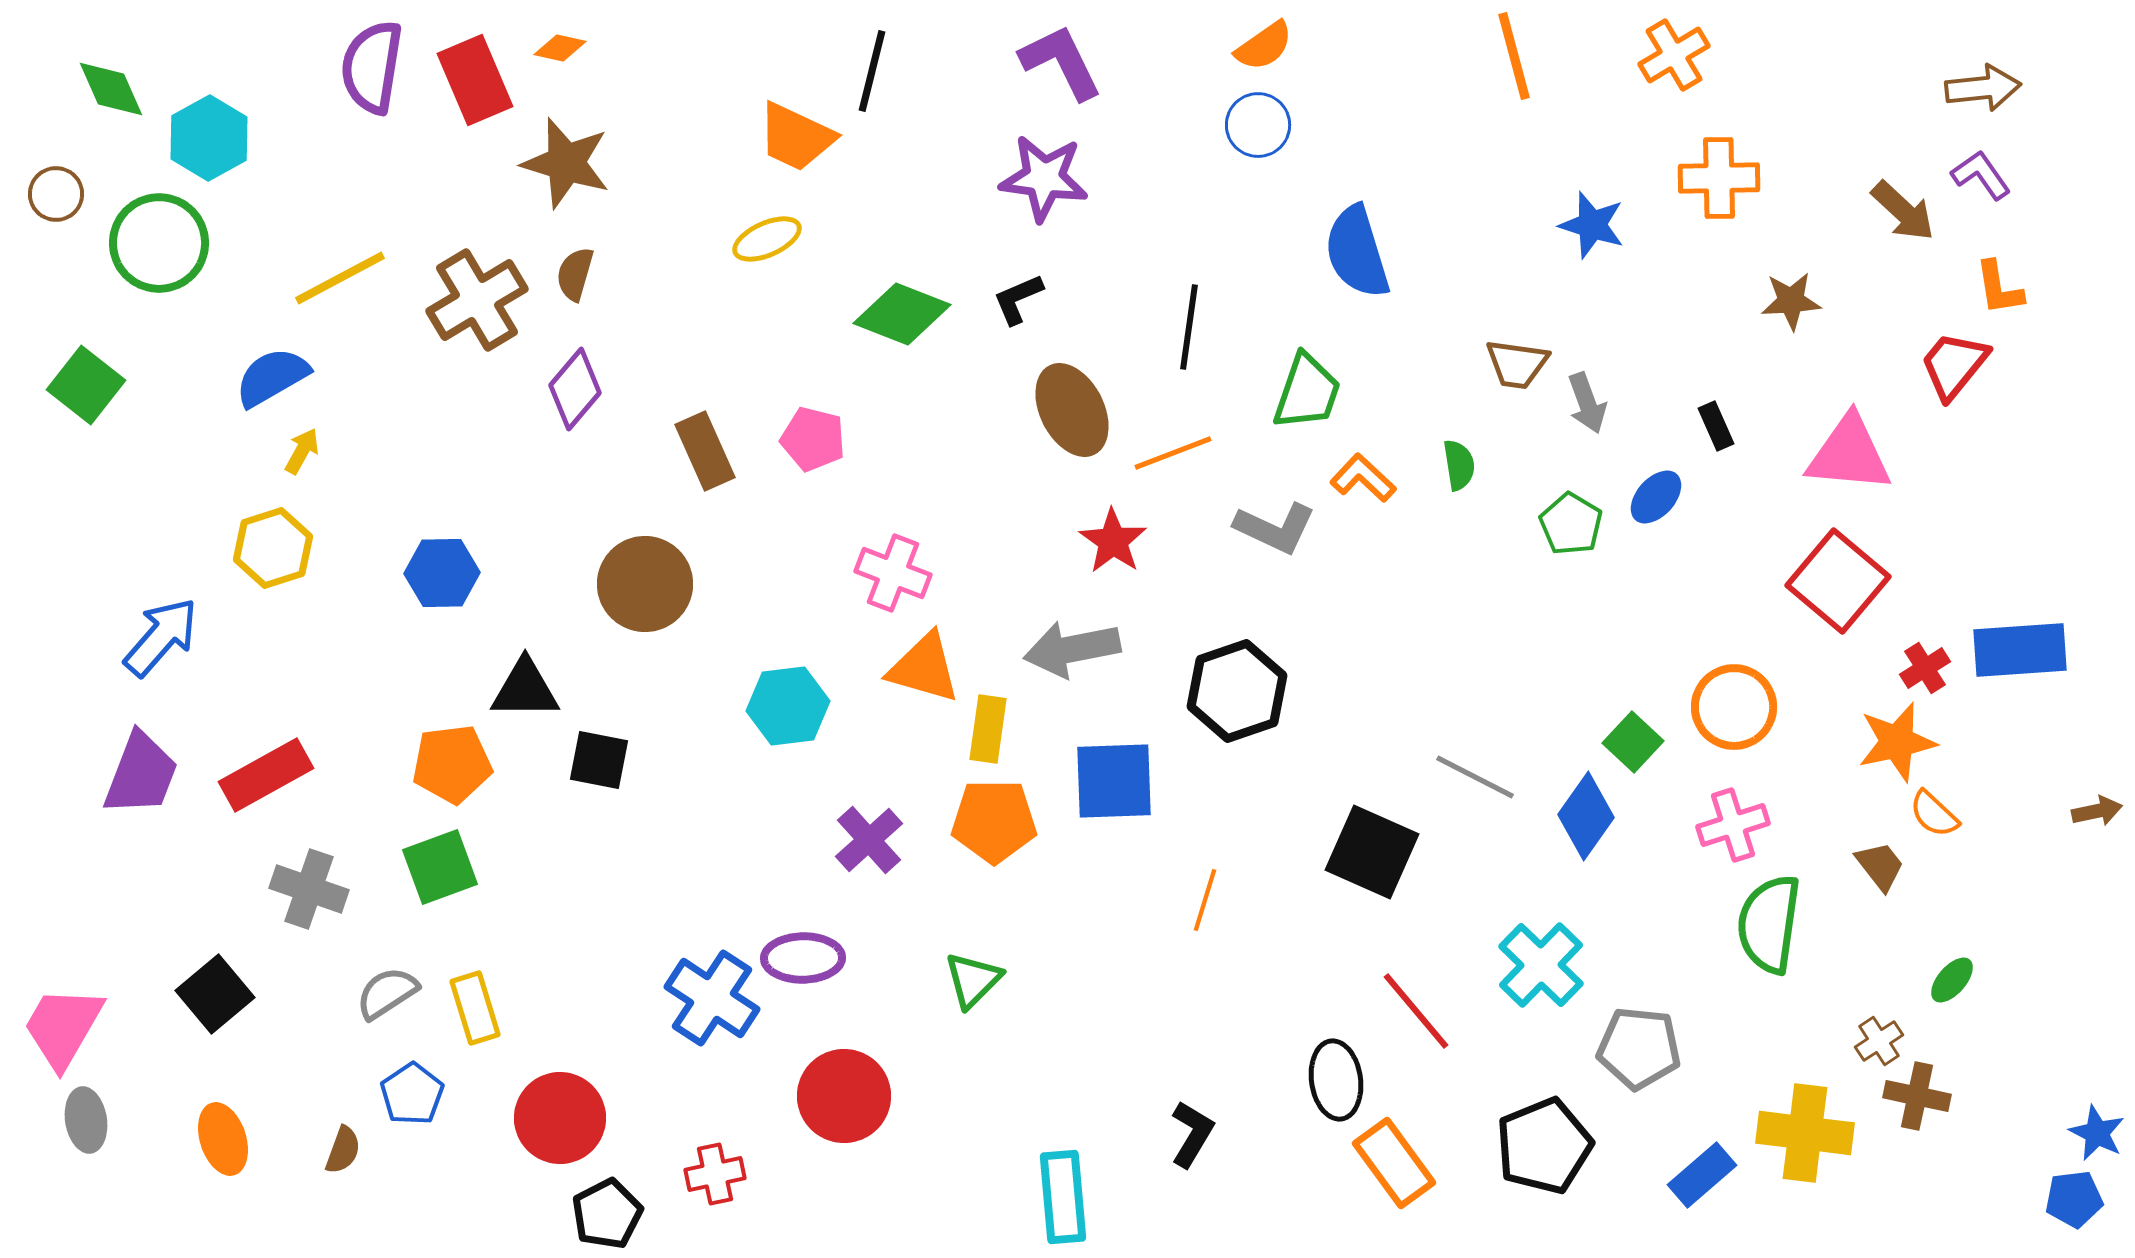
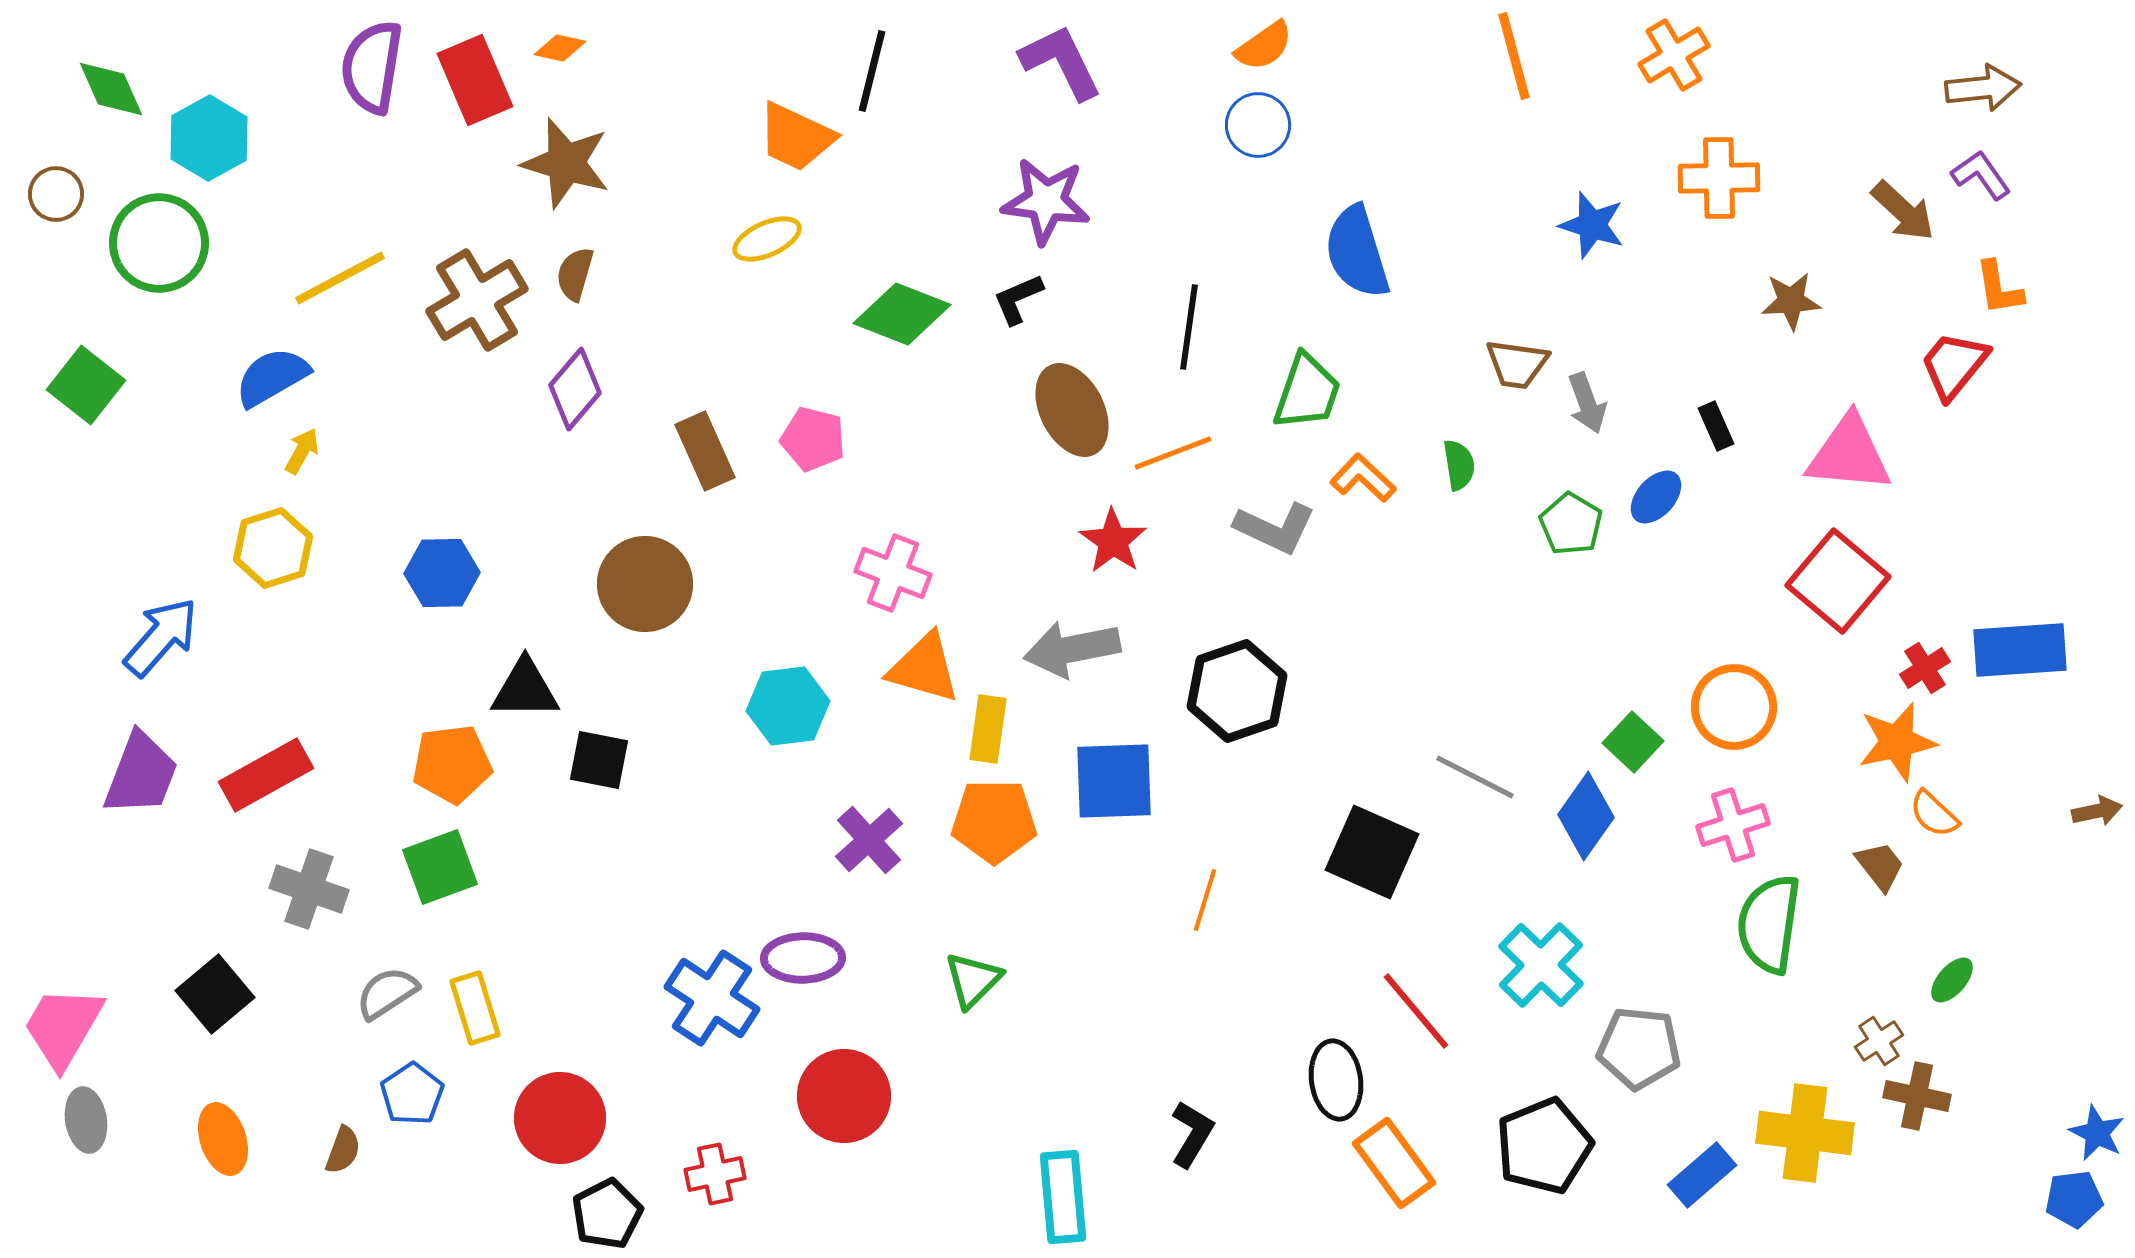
purple star at (1044, 178): moved 2 px right, 23 px down
